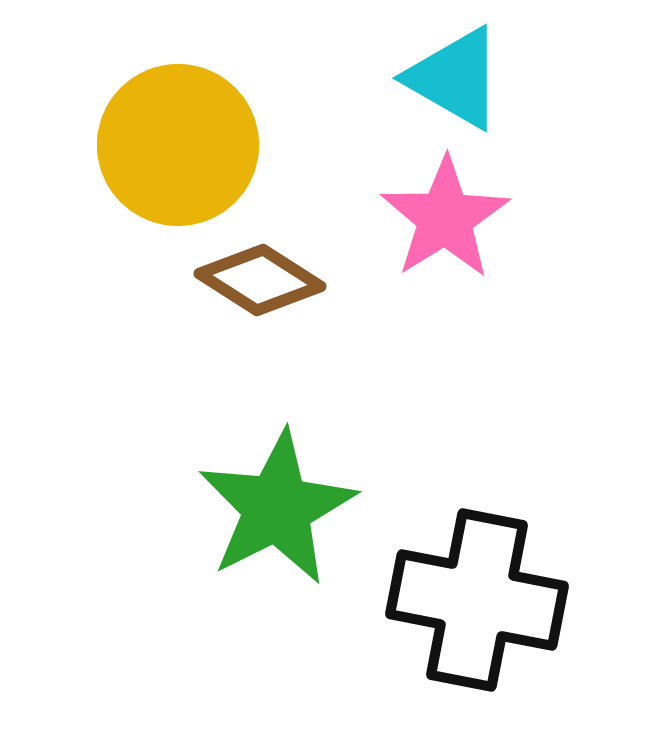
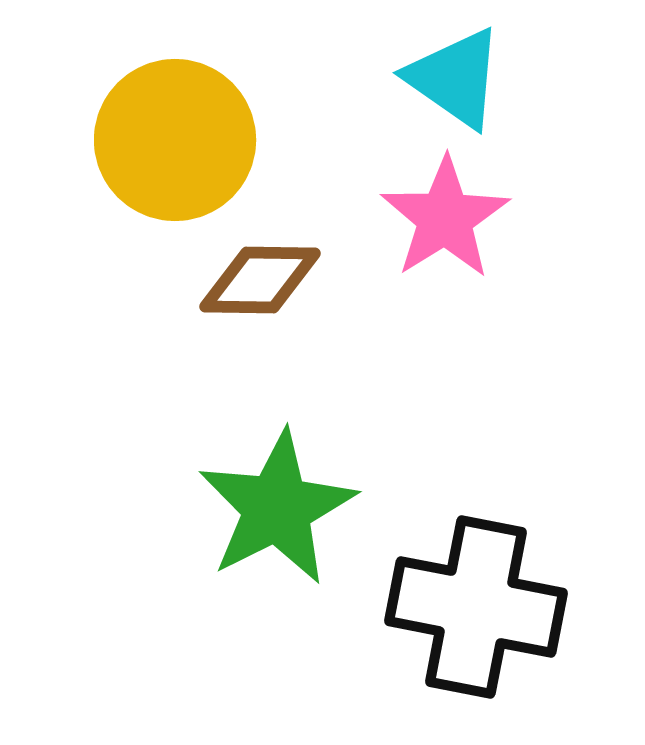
cyan triangle: rotated 5 degrees clockwise
yellow circle: moved 3 px left, 5 px up
brown diamond: rotated 32 degrees counterclockwise
black cross: moved 1 px left, 7 px down
